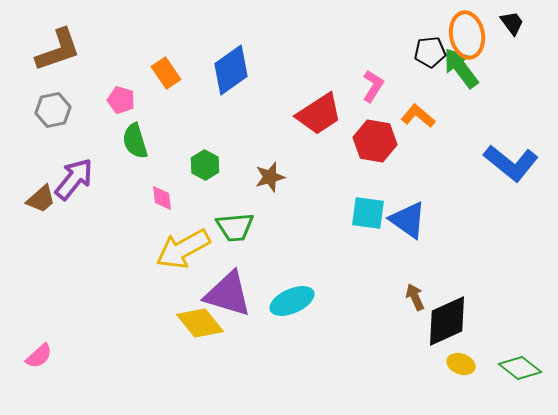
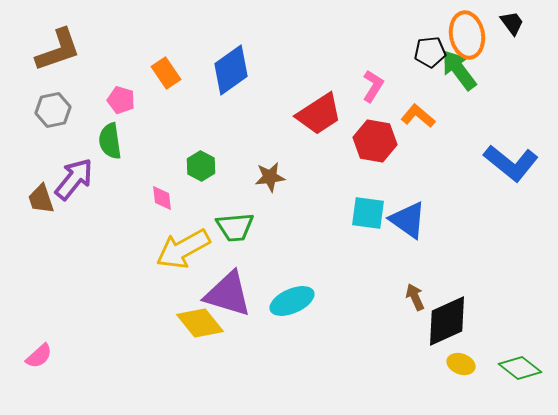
green arrow: moved 2 px left, 2 px down
green semicircle: moved 25 px left; rotated 9 degrees clockwise
green hexagon: moved 4 px left, 1 px down
brown star: rotated 8 degrees clockwise
brown trapezoid: rotated 112 degrees clockwise
